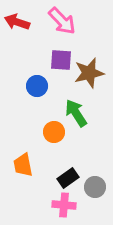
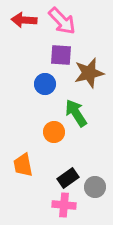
red arrow: moved 7 px right, 2 px up; rotated 15 degrees counterclockwise
purple square: moved 5 px up
blue circle: moved 8 px right, 2 px up
